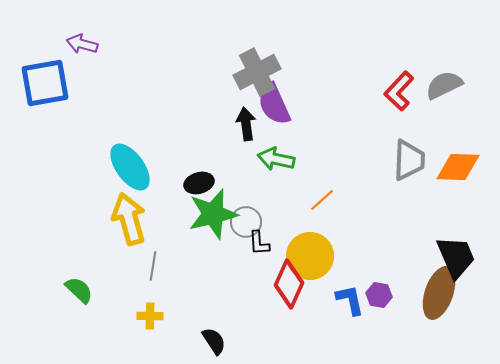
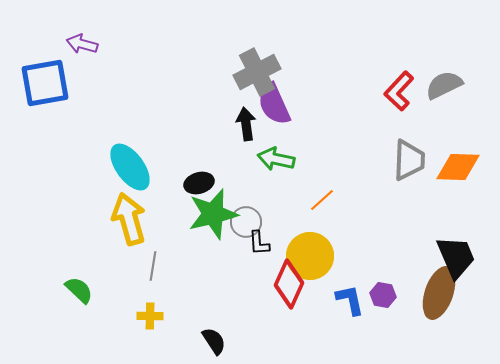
purple hexagon: moved 4 px right
